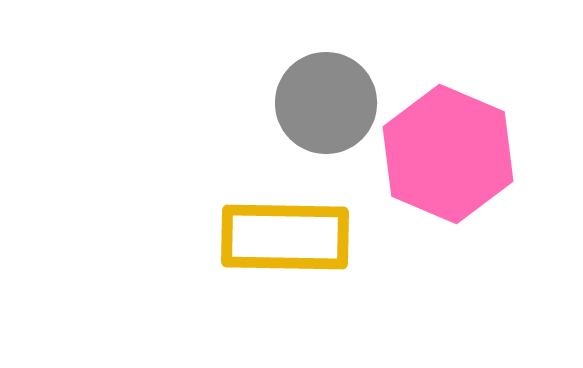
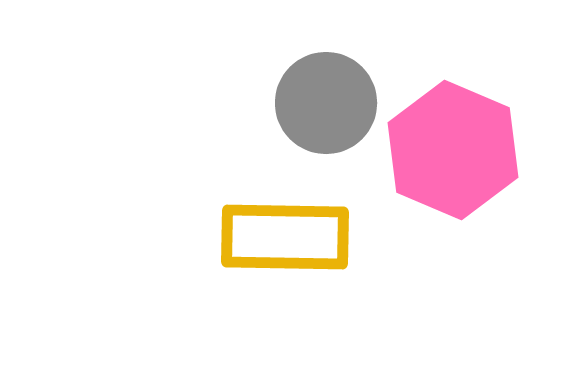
pink hexagon: moved 5 px right, 4 px up
